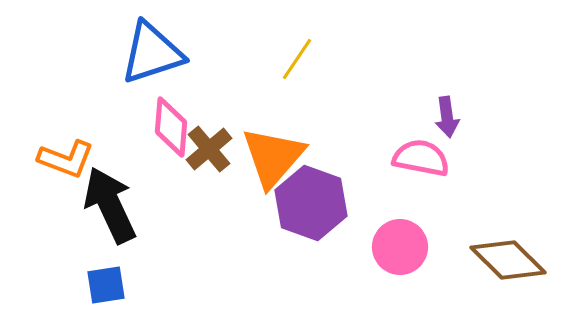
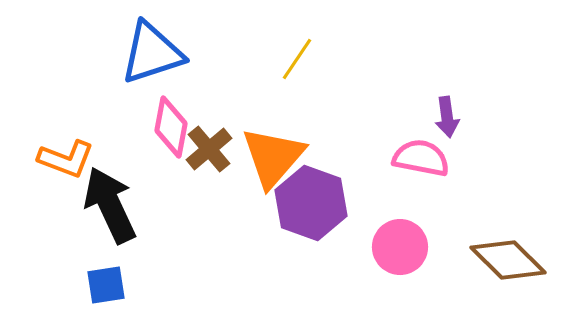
pink diamond: rotated 6 degrees clockwise
